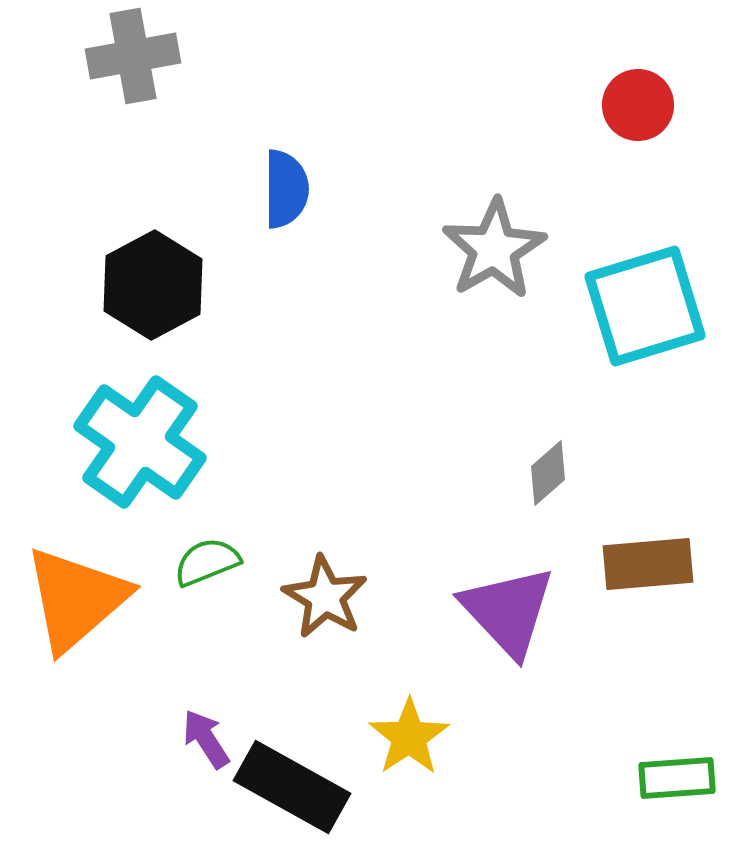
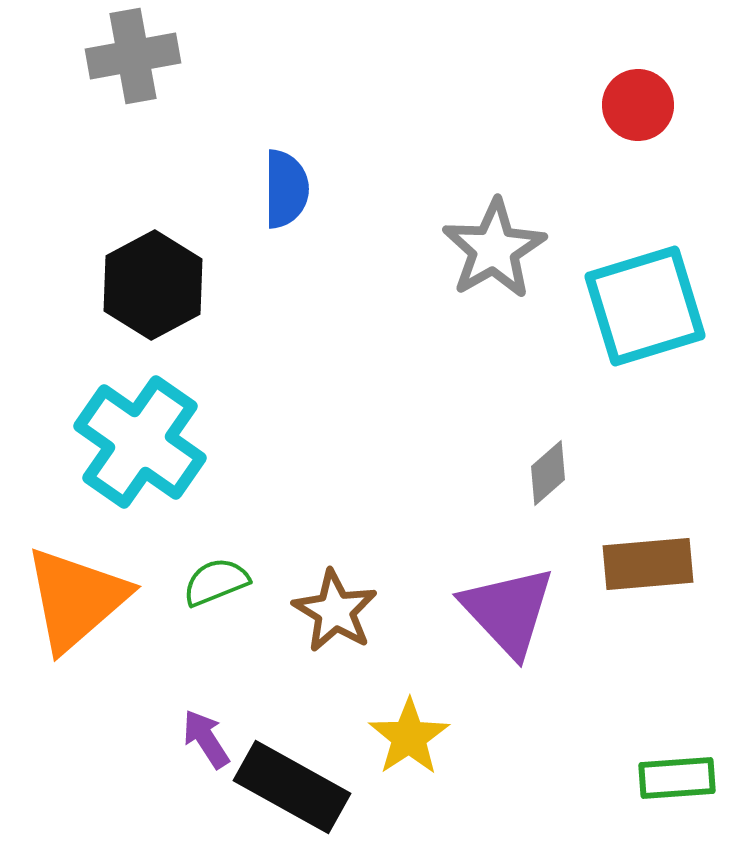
green semicircle: moved 9 px right, 20 px down
brown star: moved 10 px right, 14 px down
